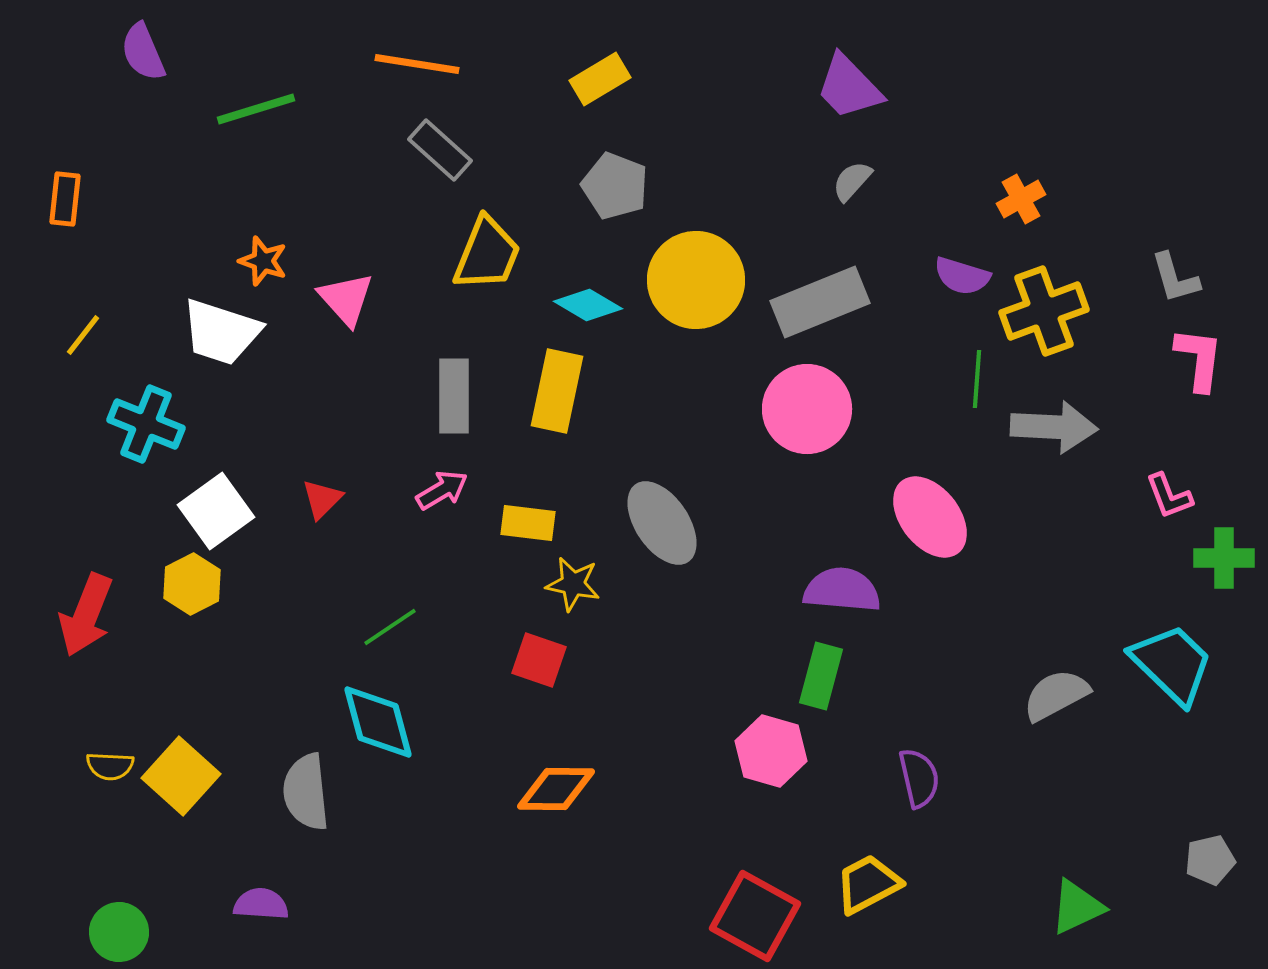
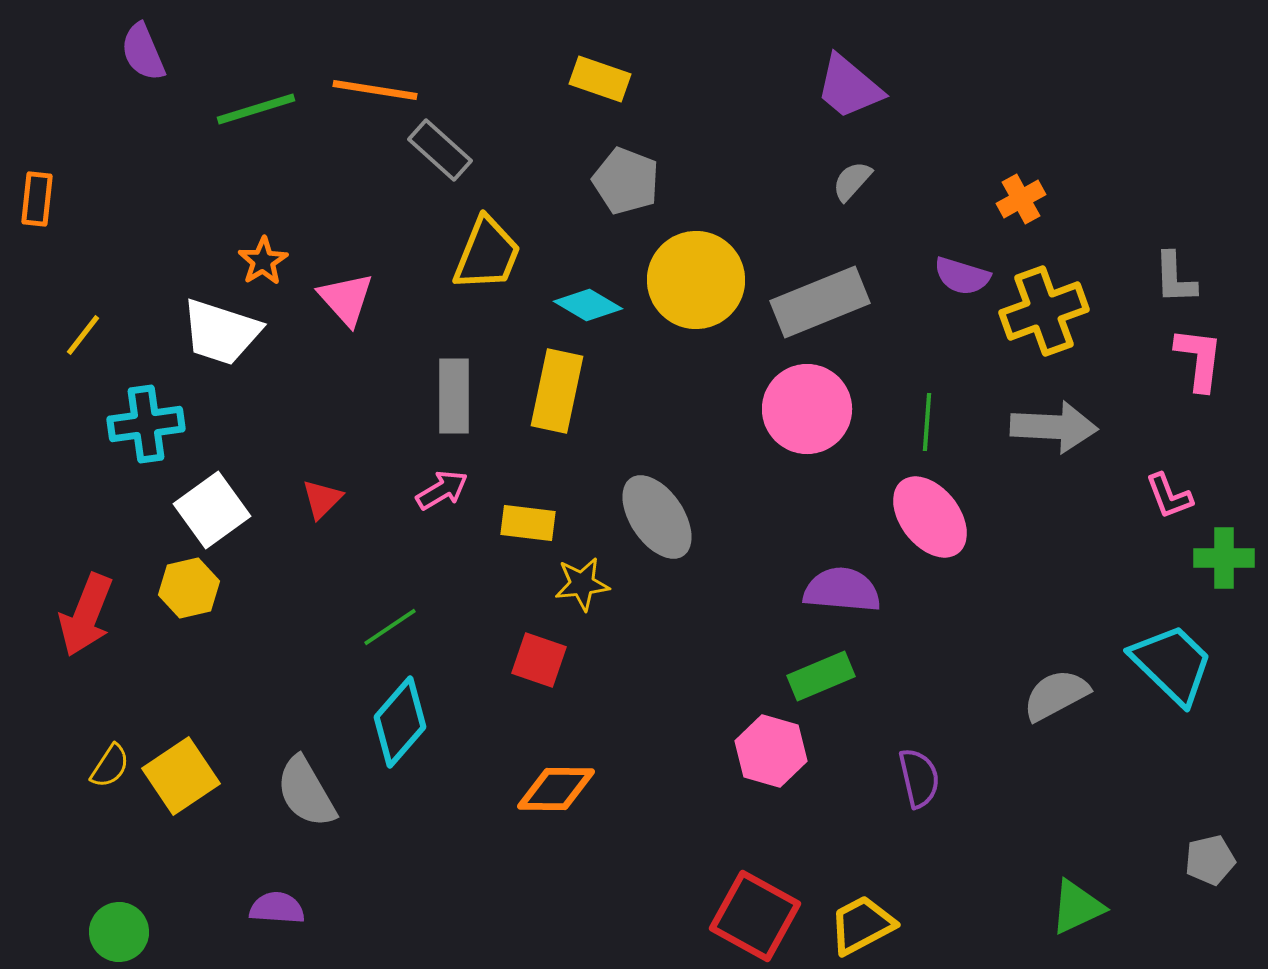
orange line at (417, 64): moved 42 px left, 26 px down
yellow rectangle at (600, 79): rotated 50 degrees clockwise
purple trapezoid at (849, 87): rotated 6 degrees counterclockwise
gray pentagon at (615, 186): moved 11 px right, 5 px up
orange rectangle at (65, 199): moved 28 px left
orange star at (263, 261): rotated 21 degrees clockwise
gray L-shape at (1175, 278): rotated 14 degrees clockwise
green line at (977, 379): moved 50 px left, 43 px down
cyan cross at (146, 424): rotated 30 degrees counterclockwise
white square at (216, 511): moved 4 px left, 1 px up
gray ellipse at (662, 523): moved 5 px left, 6 px up
yellow hexagon at (192, 584): moved 3 px left, 4 px down; rotated 14 degrees clockwise
yellow star at (573, 584): moved 9 px right; rotated 18 degrees counterclockwise
green rectangle at (821, 676): rotated 52 degrees clockwise
cyan diamond at (378, 722): moved 22 px right; rotated 56 degrees clockwise
yellow semicircle at (110, 766): rotated 60 degrees counterclockwise
yellow square at (181, 776): rotated 14 degrees clockwise
gray semicircle at (306, 792): rotated 24 degrees counterclockwise
yellow trapezoid at (868, 884): moved 6 px left, 41 px down
purple semicircle at (261, 904): moved 16 px right, 4 px down
